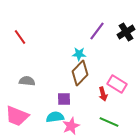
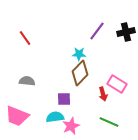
black cross: rotated 18 degrees clockwise
red line: moved 5 px right, 1 px down
